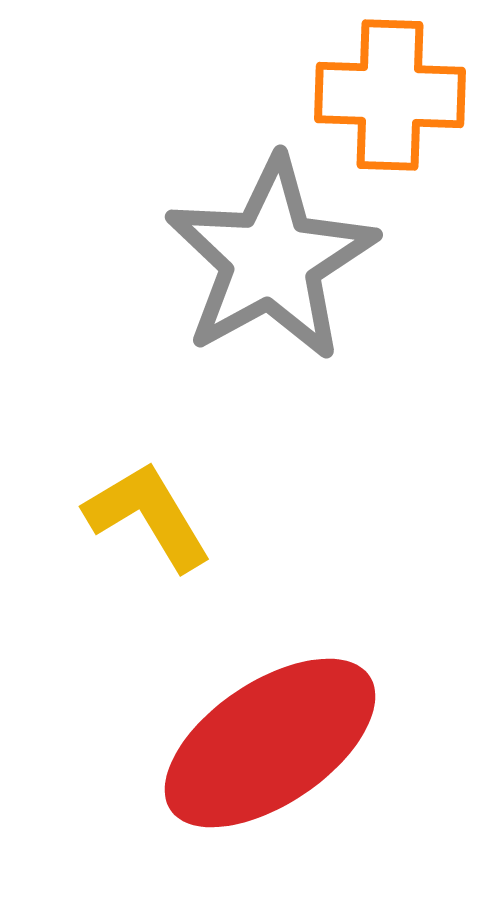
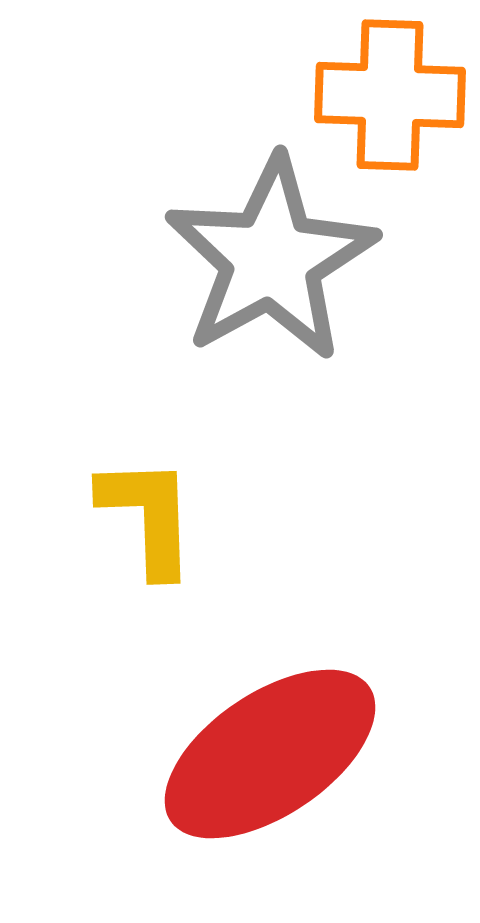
yellow L-shape: rotated 29 degrees clockwise
red ellipse: moved 11 px down
